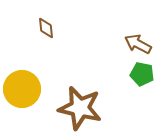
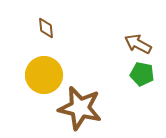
yellow circle: moved 22 px right, 14 px up
